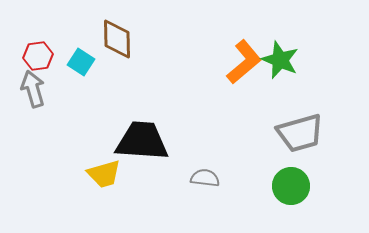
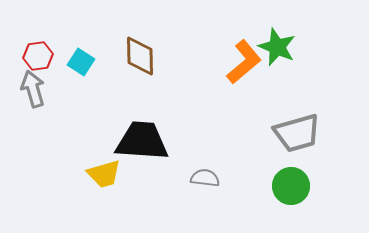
brown diamond: moved 23 px right, 17 px down
green star: moved 3 px left, 13 px up
gray trapezoid: moved 3 px left
